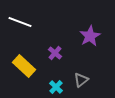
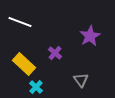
yellow rectangle: moved 2 px up
gray triangle: rotated 28 degrees counterclockwise
cyan cross: moved 20 px left
